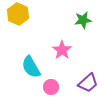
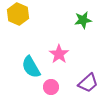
pink star: moved 3 px left, 4 px down
